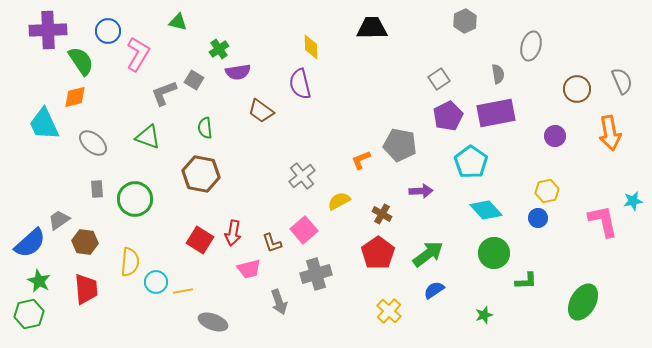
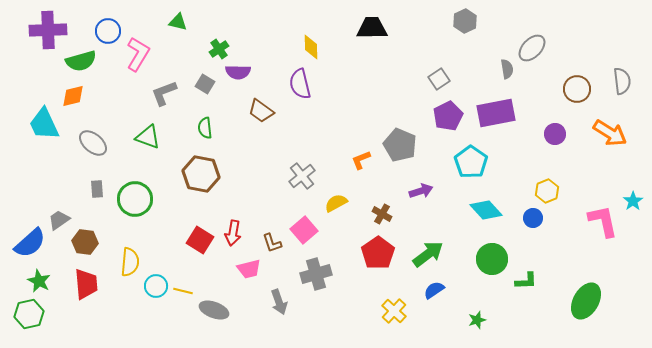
gray ellipse at (531, 46): moved 1 px right, 2 px down; rotated 28 degrees clockwise
green semicircle at (81, 61): rotated 108 degrees clockwise
purple semicircle at (238, 72): rotated 10 degrees clockwise
gray semicircle at (498, 74): moved 9 px right, 5 px up
gray square at (194, 80): moved 11 px right, 4 px down
gray semicircle at (622, 81): rotated 16 degrees clockwise
orange diamond at (75, 97): moved 2 px left, 1 px up
orange arrow at (610, 133): rotated 48 degrees counterclockwise
purple circle at (555, 136): moved 2 px up
gray pentagon at (400, 145): rotated 12 degrees clockwise
purple arrow at (421, 191): rotated 15 degrees counterclockwise
yellow hexagon at (547, 191): rotated 10 degrees counterclockwise
yellow semicircle at (339, 201): moved 3 px left, 2 px down
cyan star at (633, 201): rotated 24 degrees counterclockwise
blue circle at (538, 218): moved 5 px left
green circle at (494, 253): moved 2 px left, 6 px down
cyan circle at (156, 282): moved 4 px down
red trapezoid at (86, 289): moved 5 px up
yellow line at (183, 291): rotated 24 degrees clockwise
green ellipse at (583, 302): moved 3 px right, 1 px up
yellow cross at (389, 311): moved 5 px right
green star at (484, 315): moved 7 px left, 5 px down
gray ellipse at (213, 322): moved 1 px right, 12 px up
